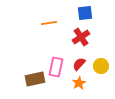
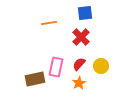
red cross: rotated 12 degrees counterclockwise
